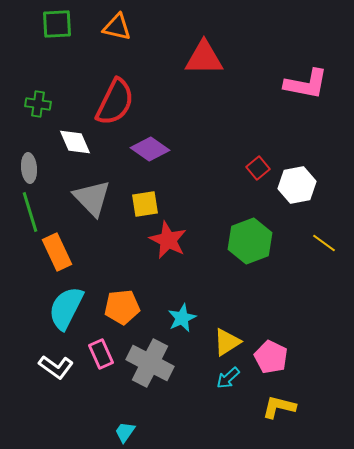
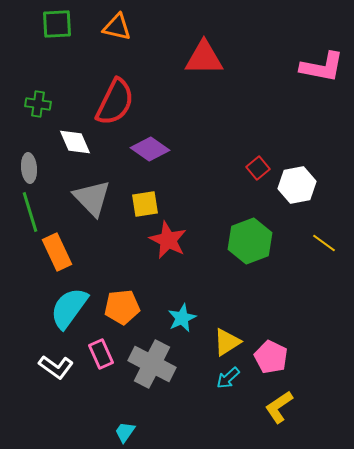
pink L-shape: moved 16 px right, 17 px up
cyan semicircle: moved 3 px right; rotated 9 degrees clockwise
gray cross: moved 2 px right, 1 px down
yellow L-shape: rotated 48 degrees counterclockwise
